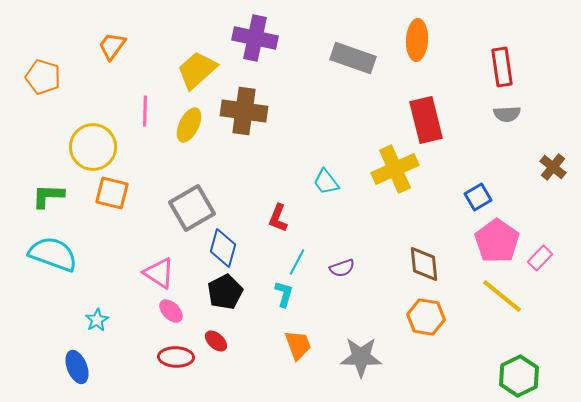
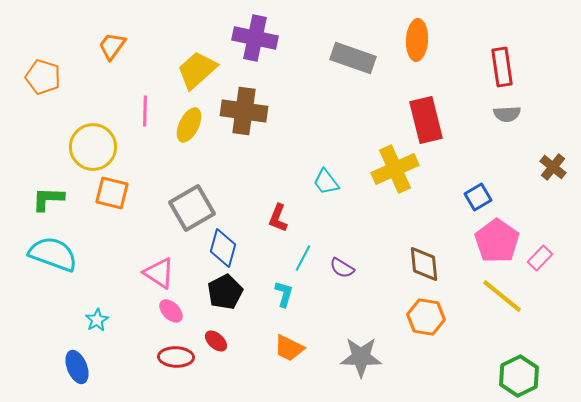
green L-shape at (48, 196): moved 3 px down
cyan line at (297, 262): moved 6 px right, 4 px up
purple semicircle at (342, 268): rotated 50 degrees clockwise
orange trapezoid at (298, 345): moved 9 px left, 3 px down; rotated 136 degrees clockwise
